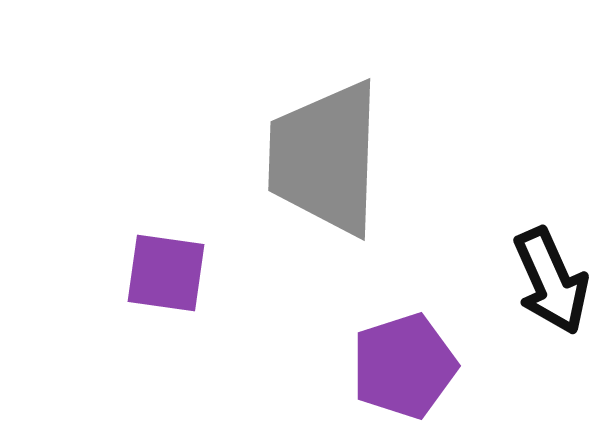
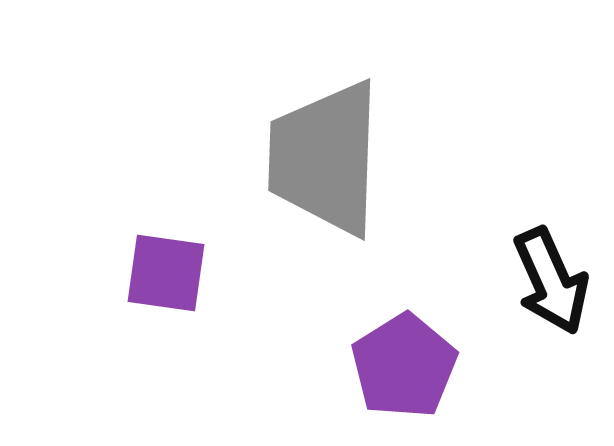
purple pentagon: rotated 14 degrees counterclockwise
